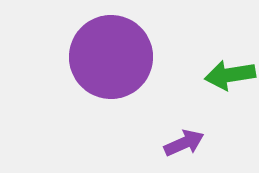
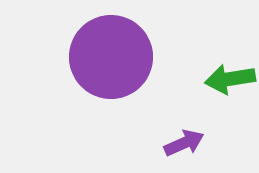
green arrow: moved 4 px down
